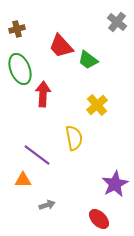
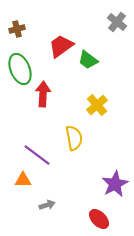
red trapezoid: rotated 96 degrees clockwise
